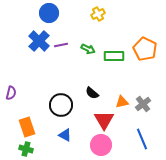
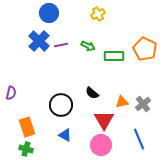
green arrow: moved 3 px up
blue line: moved 3 px left
